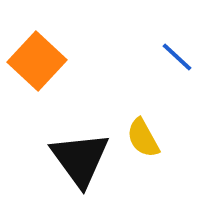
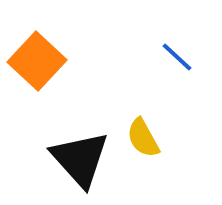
black triangle: rotated 6 degrees counterclockwise
